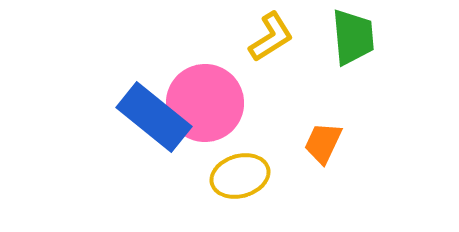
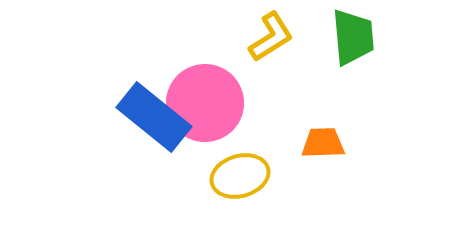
orange trapezoid: rotated 63 degrees clockwise
